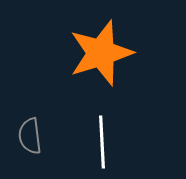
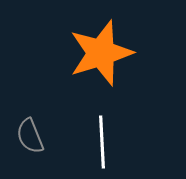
gray semicircle: rotated 15 degrees counterclockwise
